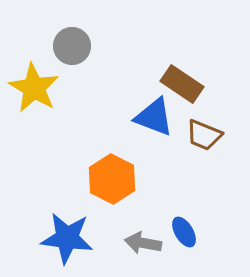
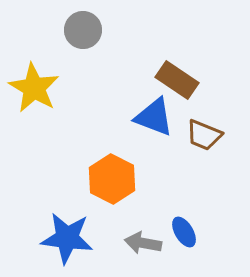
gray circle: moved 11 px right, 16 px up
brown rectangle: moved 5 px left, 4 px up
